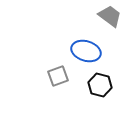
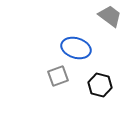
blue ellipse: moved 10 px left, 3 px up
